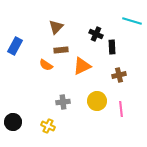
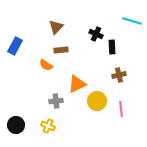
orange triangle: moved 5 px left, 18 px down
gray cross: moved 7 px left, 1 px up
black circle: moved 3 px right, 3 px down
